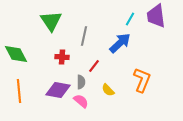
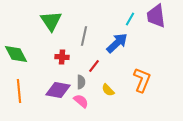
blue arrow: moved 3 px left
